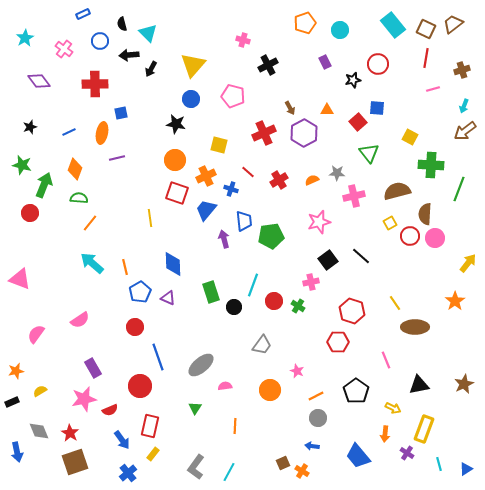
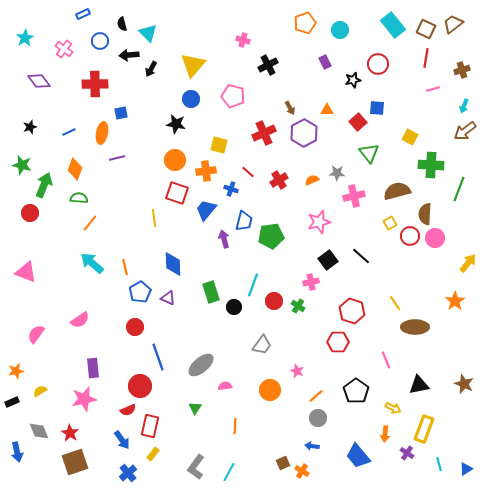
orange cross at (206, 176): moved 5 px up; rotated 18 degrees clockwise
yellow line at (150, 218): moved 4 px right
blue trapezoid at (244, 221): rotated 20 degrees clockwise
pink triangle at (20, 279): moved 6 px right, 7 px up
purple rectangle at (93, 368): rotated 24 degrees clockwise
brown star at (464, 384): rotated 24 degrees counterclockwise
orange line at (316, 396): rotated 14 degrees counterclockwise
red semicircle at (110, 410): moved 18 px right
